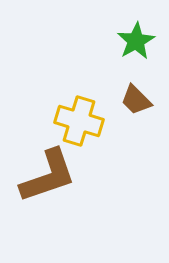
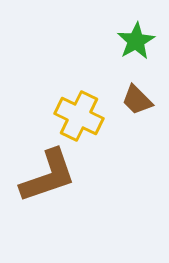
brown trapezoid: moved 1 px right
yellow cross: moved 5 px up; rotated 9 degrees clockwise
